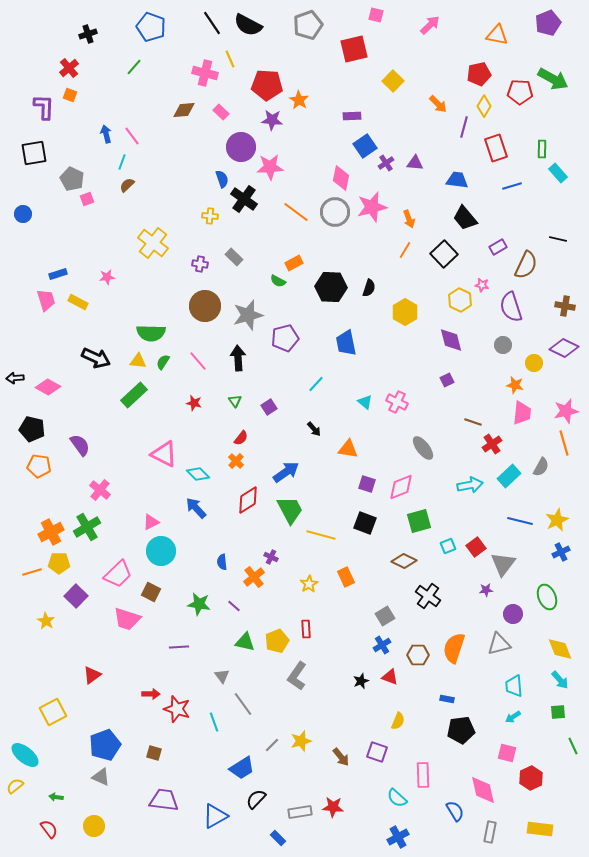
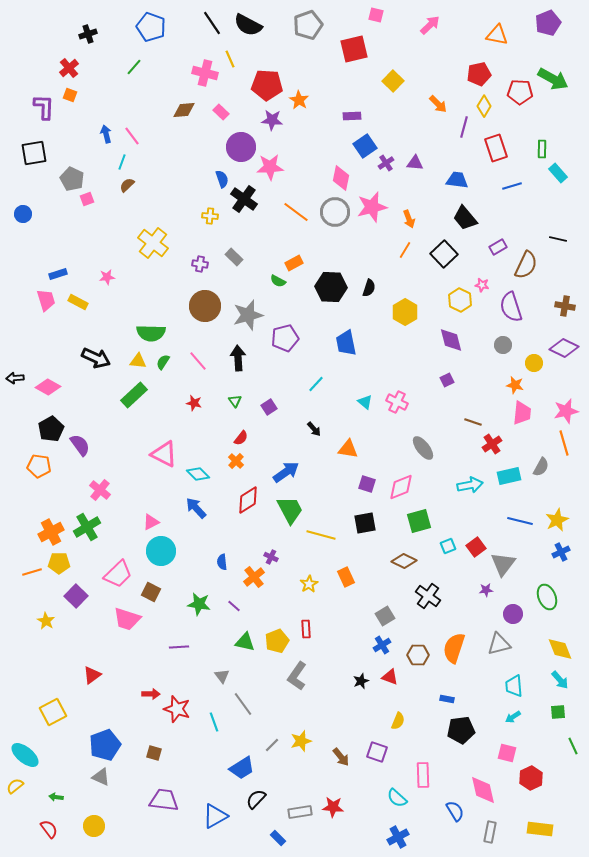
black pentagon at (32, 429): moved 19 px right; rotated 30 degrees clockwise
cyan rectangle at (509, 476): rotated 30 degrees clockwise
black square at (365, 523): rotated 30 degrees counterclockwise
